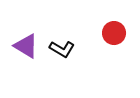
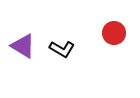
purple triangle: moved 3 px left
